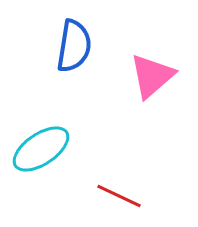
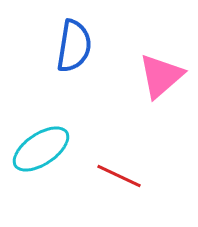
pink triangle: moved 9 px right
red line: moved 20 px up
